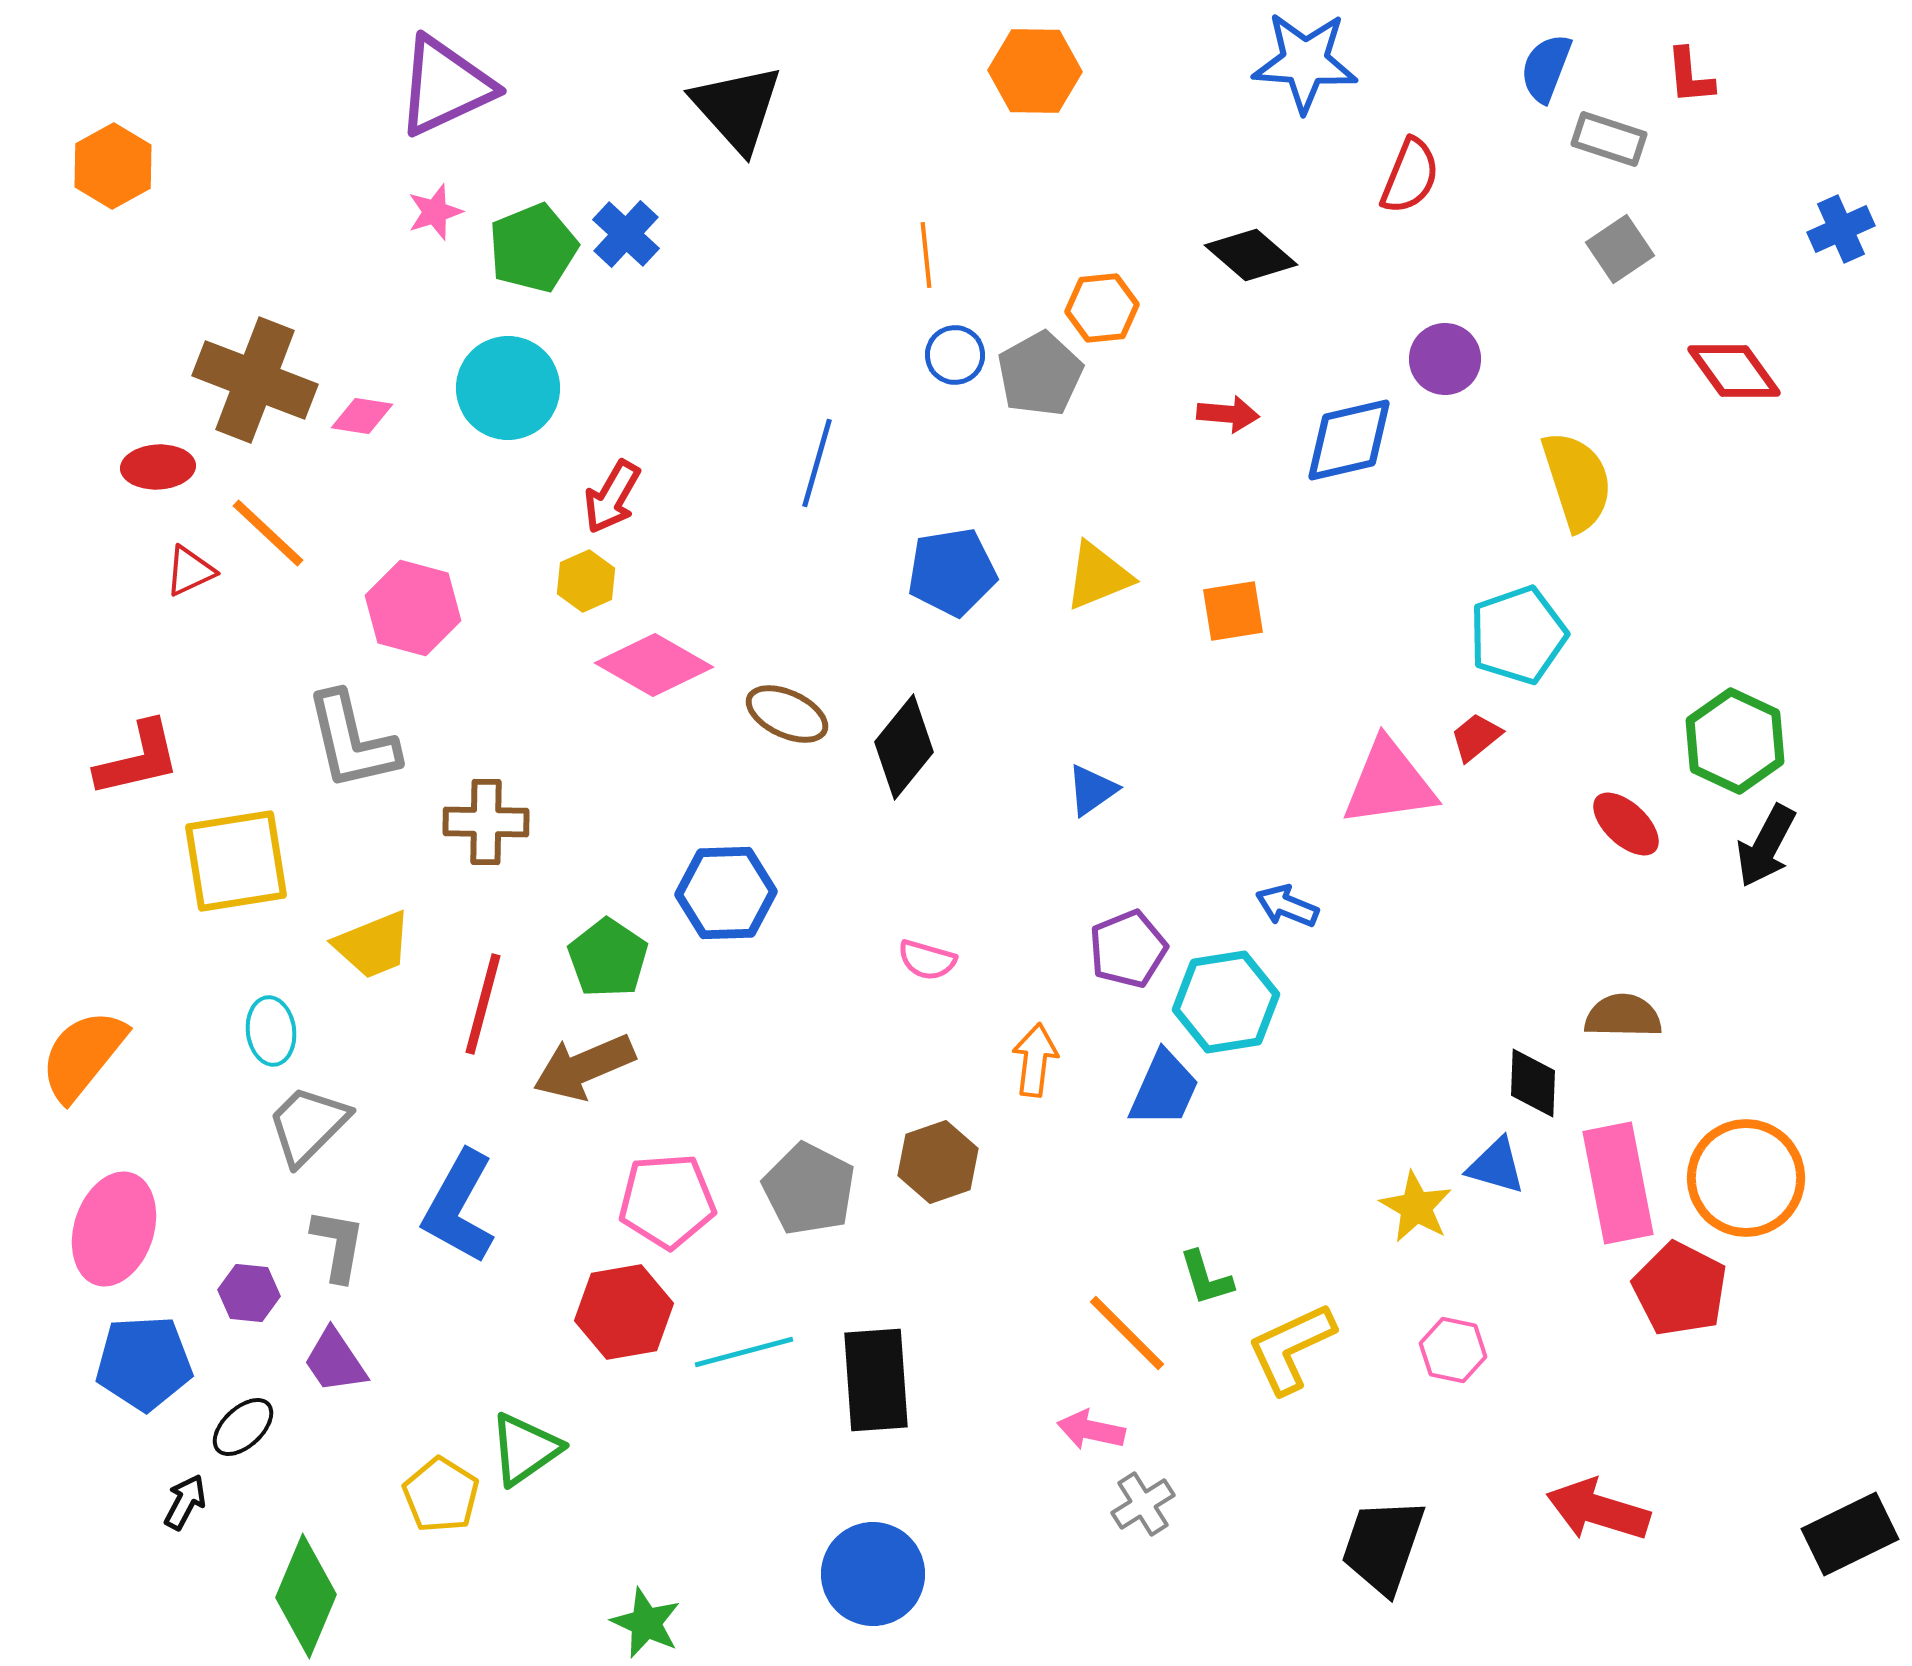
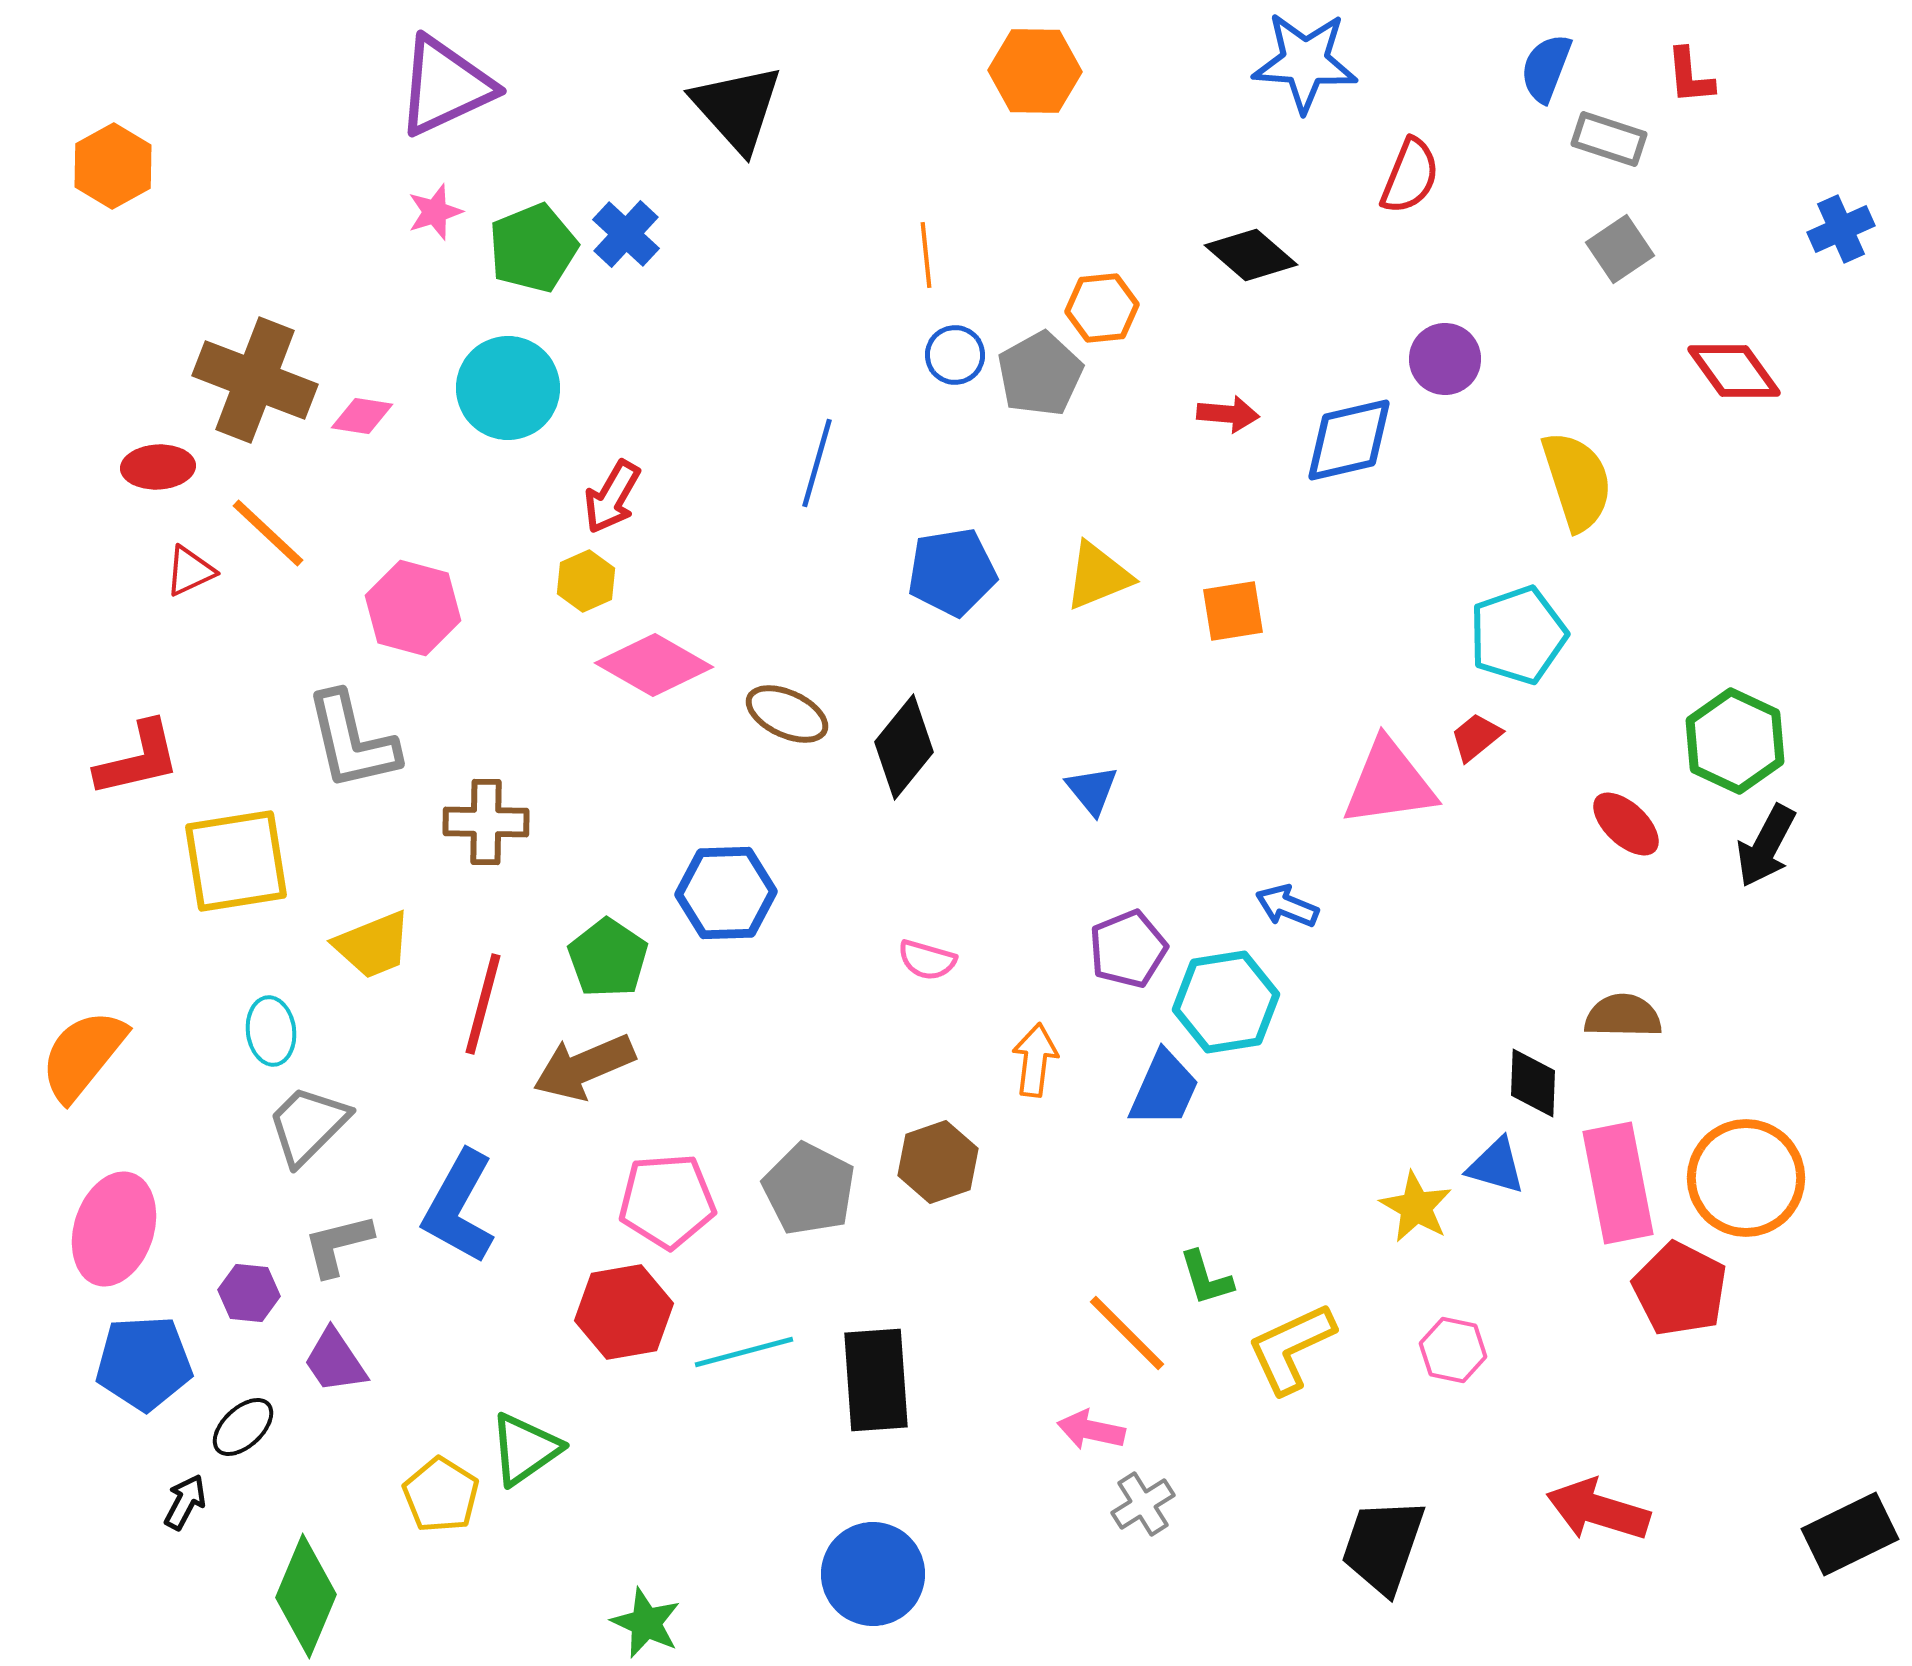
blue triangle at (1092, 790): rotated 34 degrees counterclockwise
gray L-shape at (338, 1245): rotated 114 degrees counterclockwise
